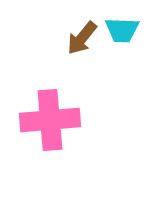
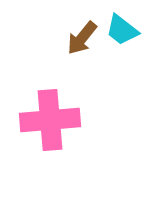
cyan trapezoid: rotated 36 degrees clockwise
